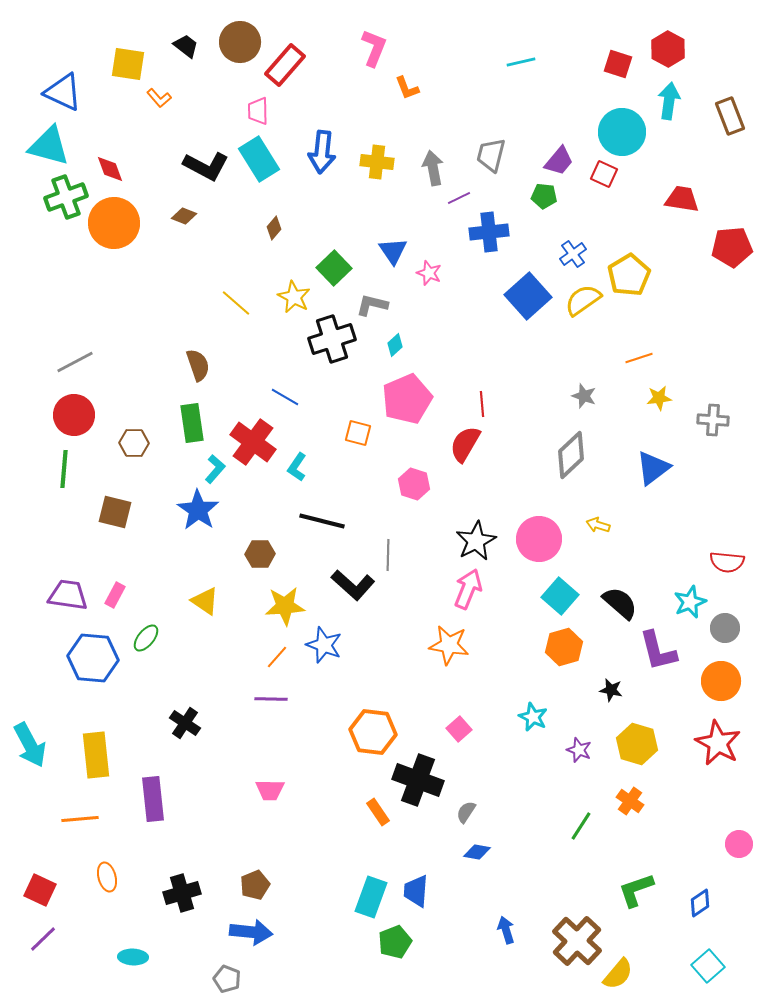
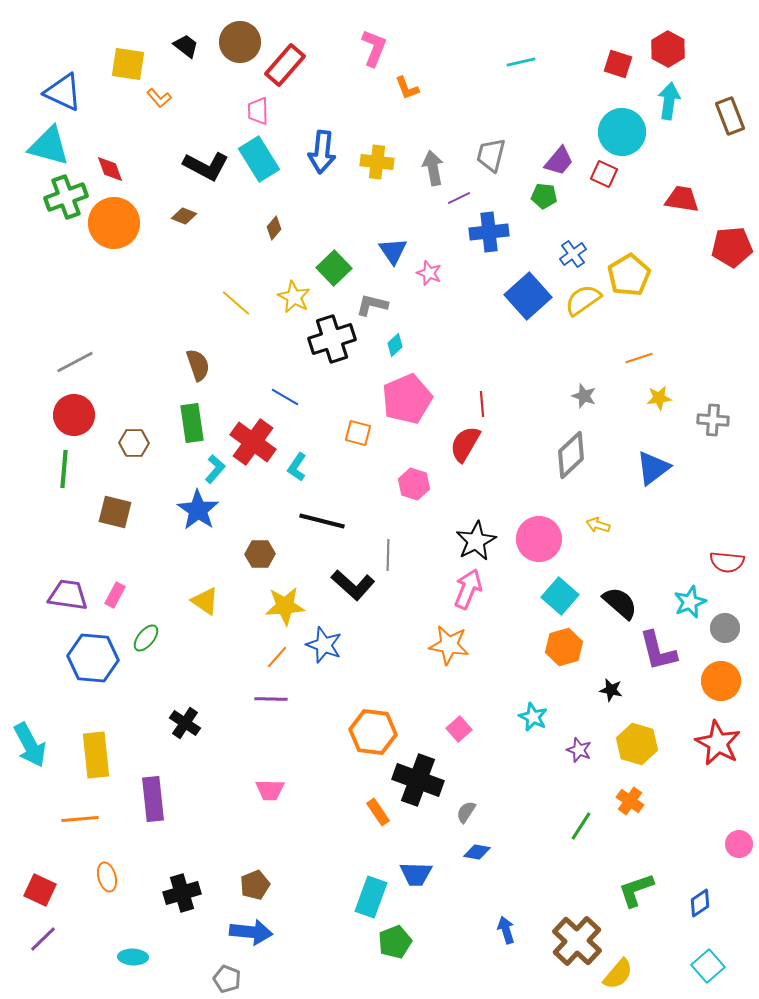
blue trapezoid at (416, 891): moved 17 px up; rotated 92 degrees counterclockwise
